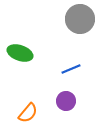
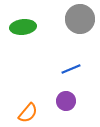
green ellipse: moved 3 px right, 26 px up; rotated 25 degrees counterclockwise
